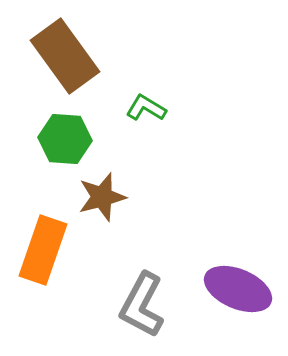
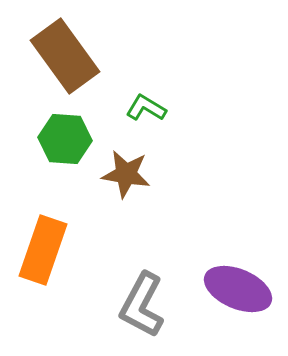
brown star: moved 24 px right, 23 px up; rotated 24 degrees clockwise
